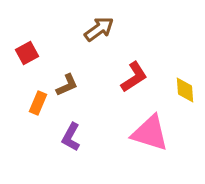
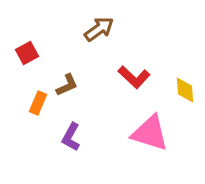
red L-shape: rotated 76 degrees clockwise
